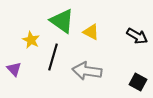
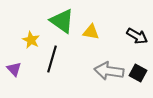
yellow triangle: rotated 18 degrees counterclockwise
black line: moved 1 px left, 2 px down
gray arrow: moved 22 px right
black square: moved 9 px up
